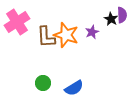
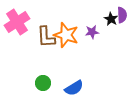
purple star: rotated 16 degrees clockwise
